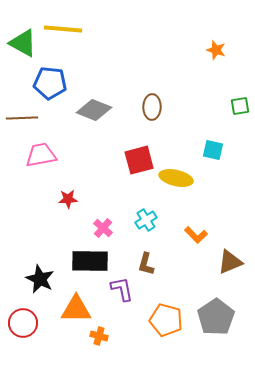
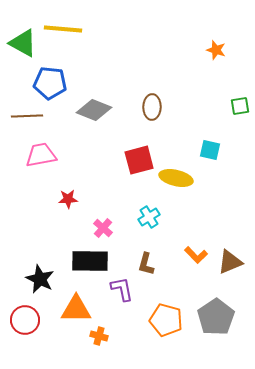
brown line: moved 5 px right, 2 px up
cyan square: moved 3 px left
cyan cross: moved 3 px right, 3 px up
orange L-shape: moved 20 px down
red circle: moved 2 px right, 3 px up
